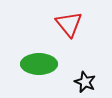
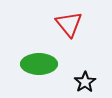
black star: rotated 15 degrees clockwise
